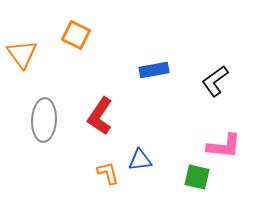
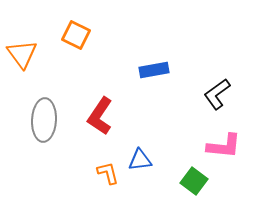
black L-shape: moved 2 px right, 13 px down
green square: moved 3 px left, 4 px down; rotated 24 degrees clockwise
